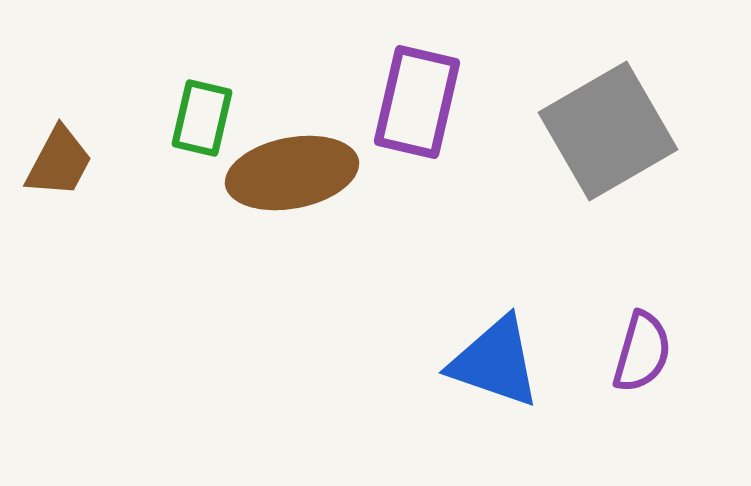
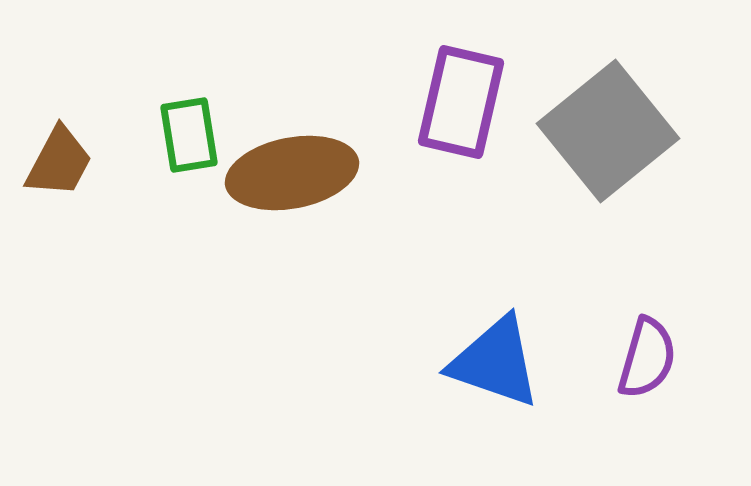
purple rectangle: moved 44 px right
green rectangle: moved 13 px left, 17 px down; rotated 22 degrees counterclockwise
gray square: rotated 9 degrees counterclockwise
purple semicircle: moved 5 px right, 6 px down
